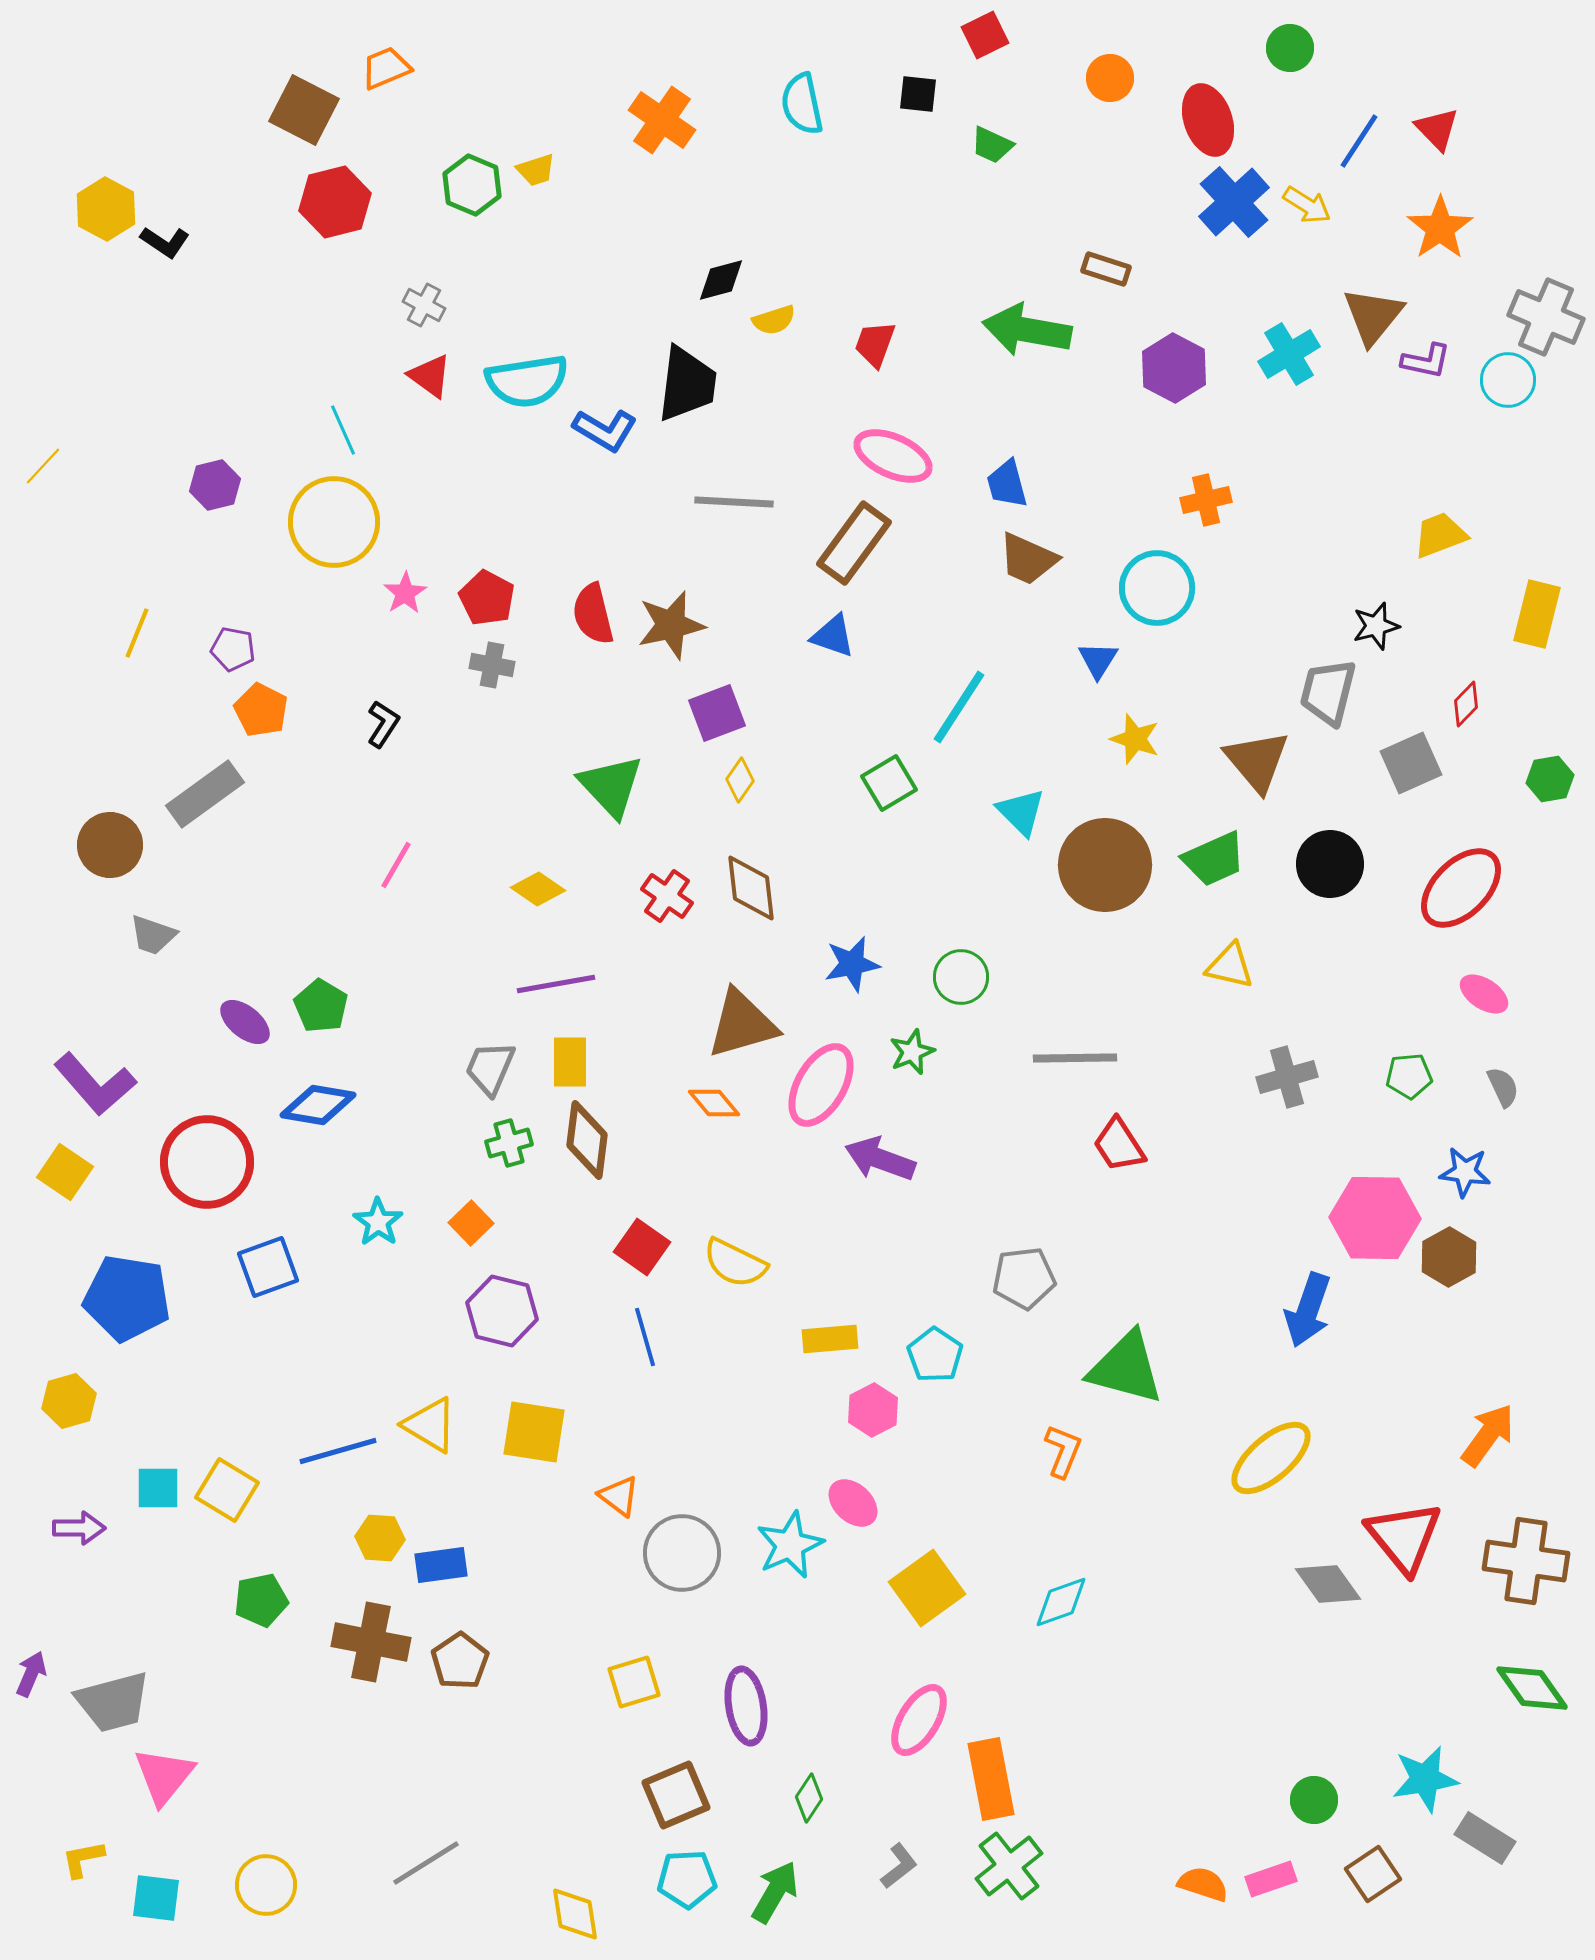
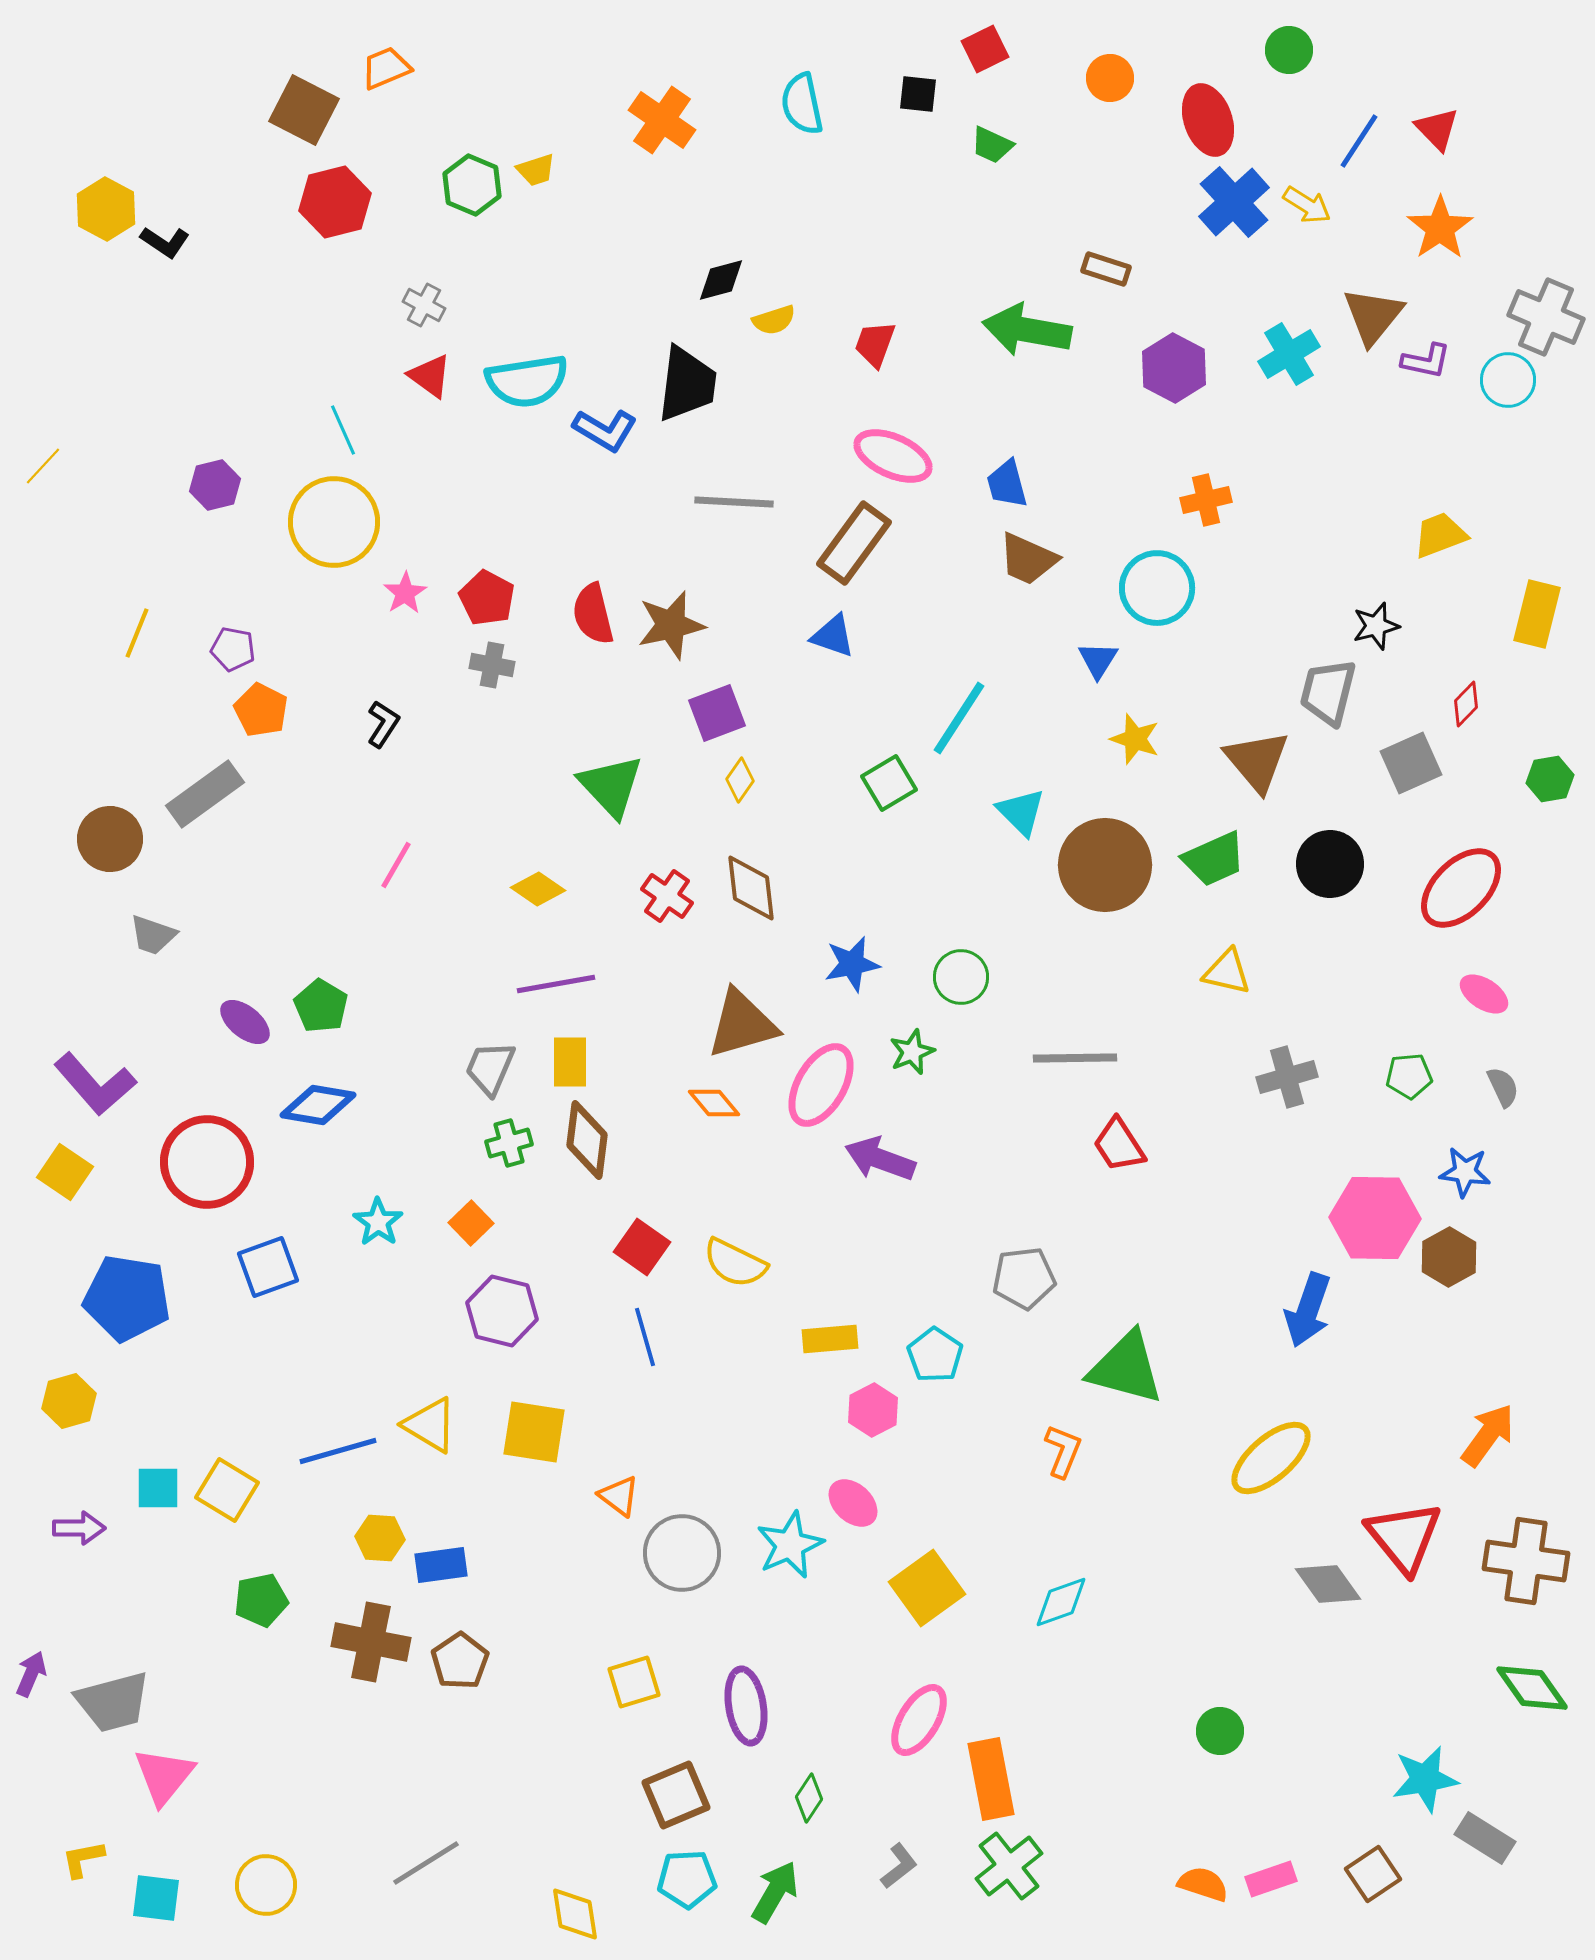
red square at (985, 35): moved 14 px down
green circle at (1290, 48): moved 1 px left, 2 px down
cyan line at (959, 707): moved 11 px down
brown circle at (110, 845): moved 6 px up
yellow triangle at (1230, 966): moved 3 px left, 6 px down
green circle at (1314, 1800): moved 94 px left, 69 px up
